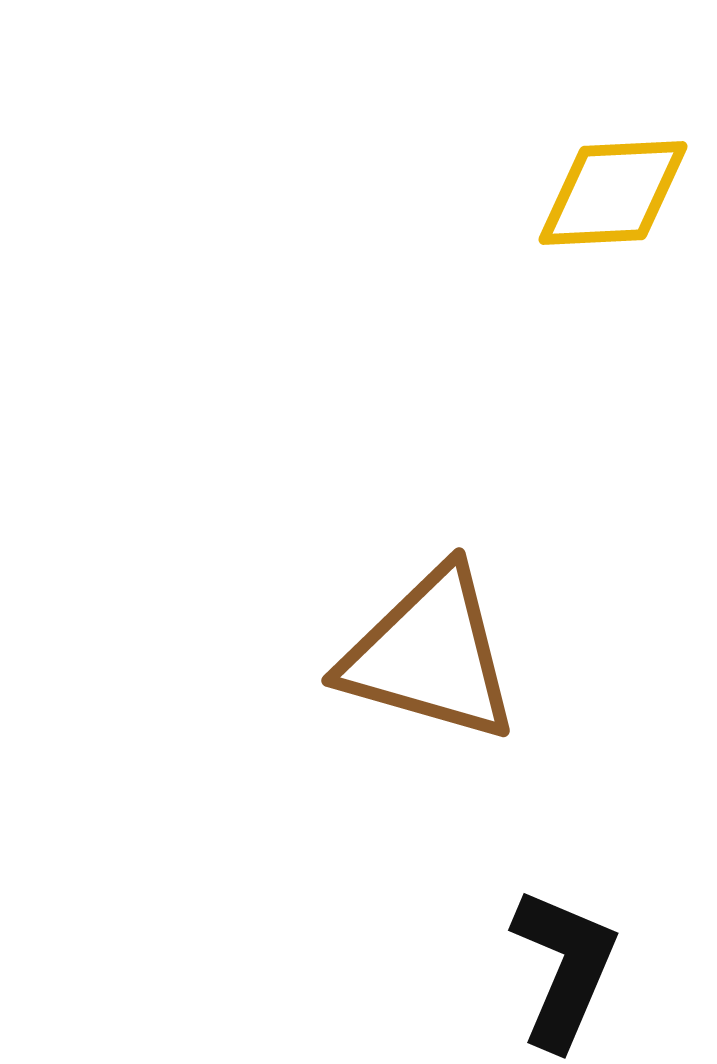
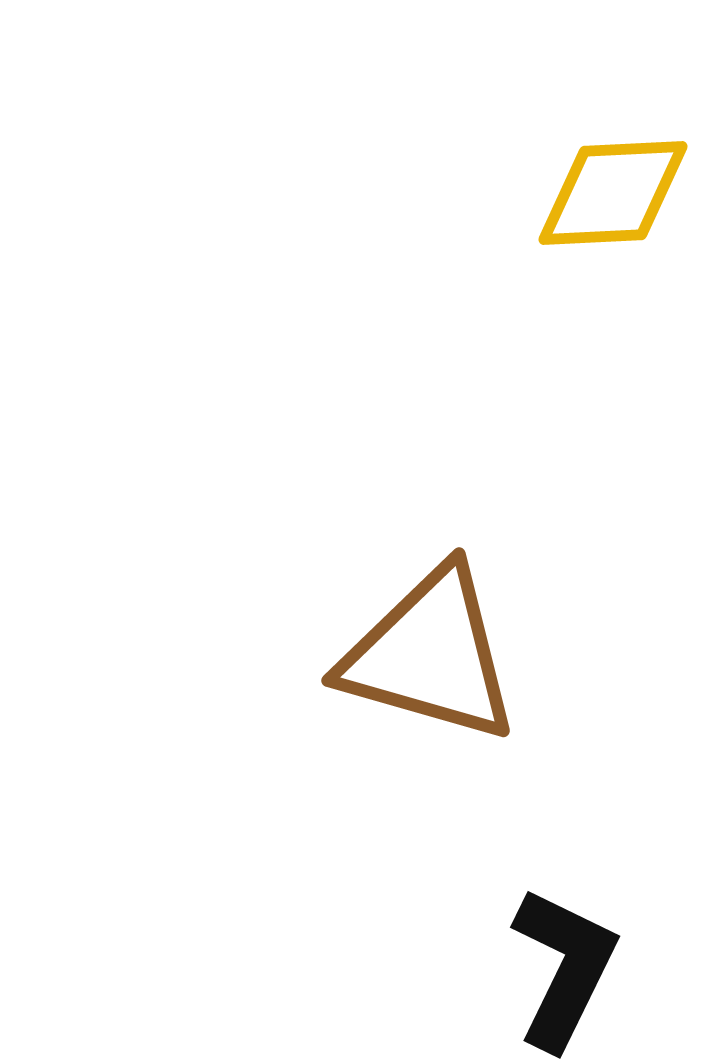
black L-shape: rotated 3 degrees clockwise
